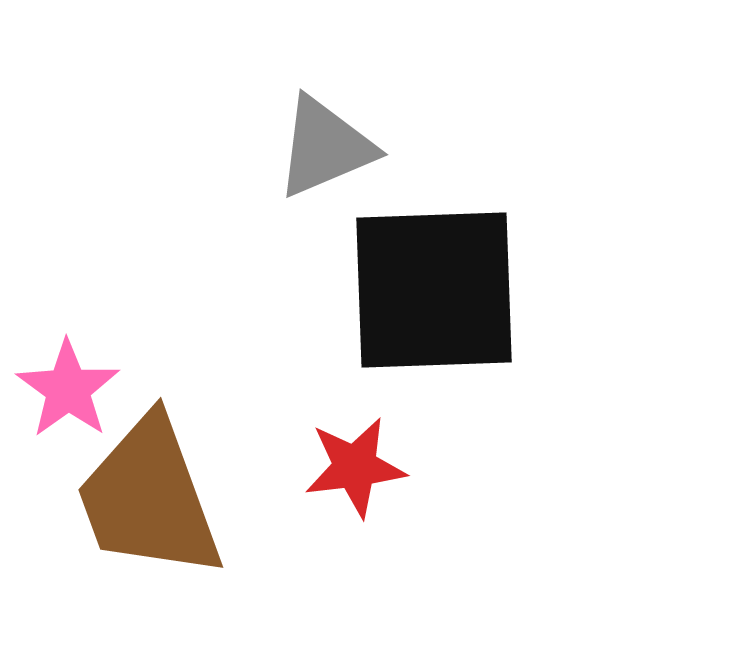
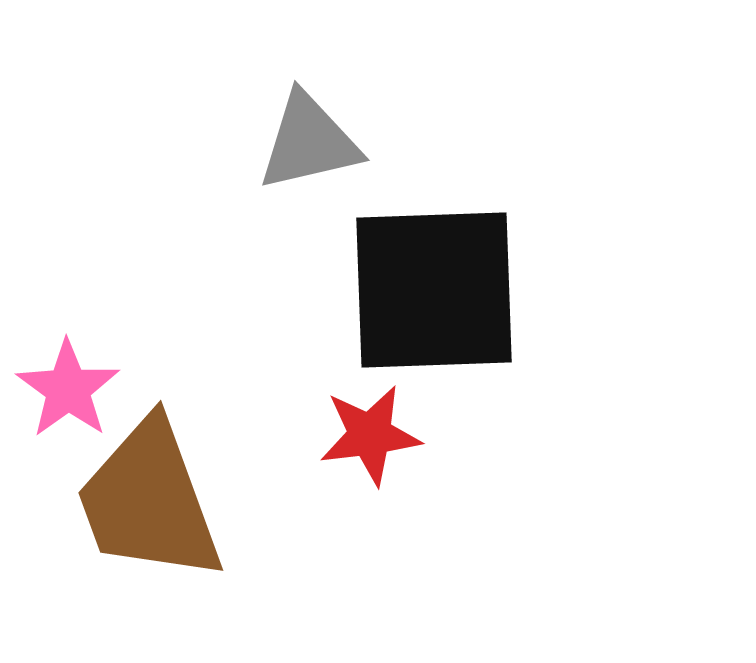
gray triangle: moved 16 px left, 5 px up; rotated 10 degrees clockwise
red star: moved 15 px right, 32 px up
brown trapezoid: moved 3 px down
